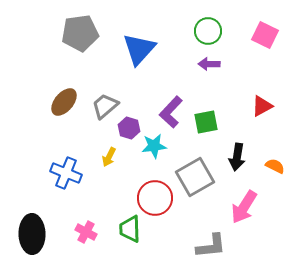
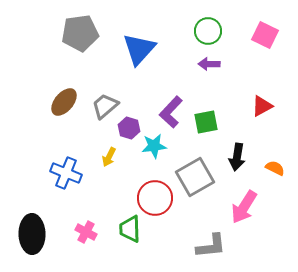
orange semicircle: moved 2 px down
